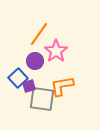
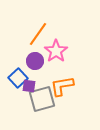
orange line: moved 1 px left
purple square: rotated 24 degrees clockwise
gray square: rotated 24 degrees counterclockwise
